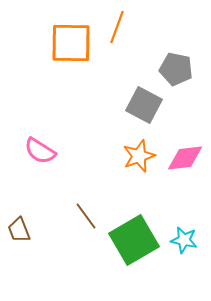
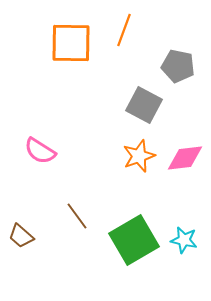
orange line: moved 7 px right, 3 px down
gray pentagon: moved 2 px right, 3 px up
brown line: moved 9 px left
brown trapezoid: moved 2 px right, 6 px down; rotated 28 degrees counterclockwise
